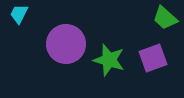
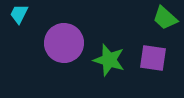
purple circle: moved 2 px left, 1 px up
purple square: rotated 28 degrees clockwise
